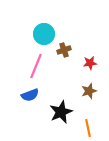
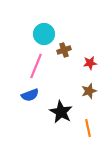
black star: rotated 20 degrees counterclockwise
